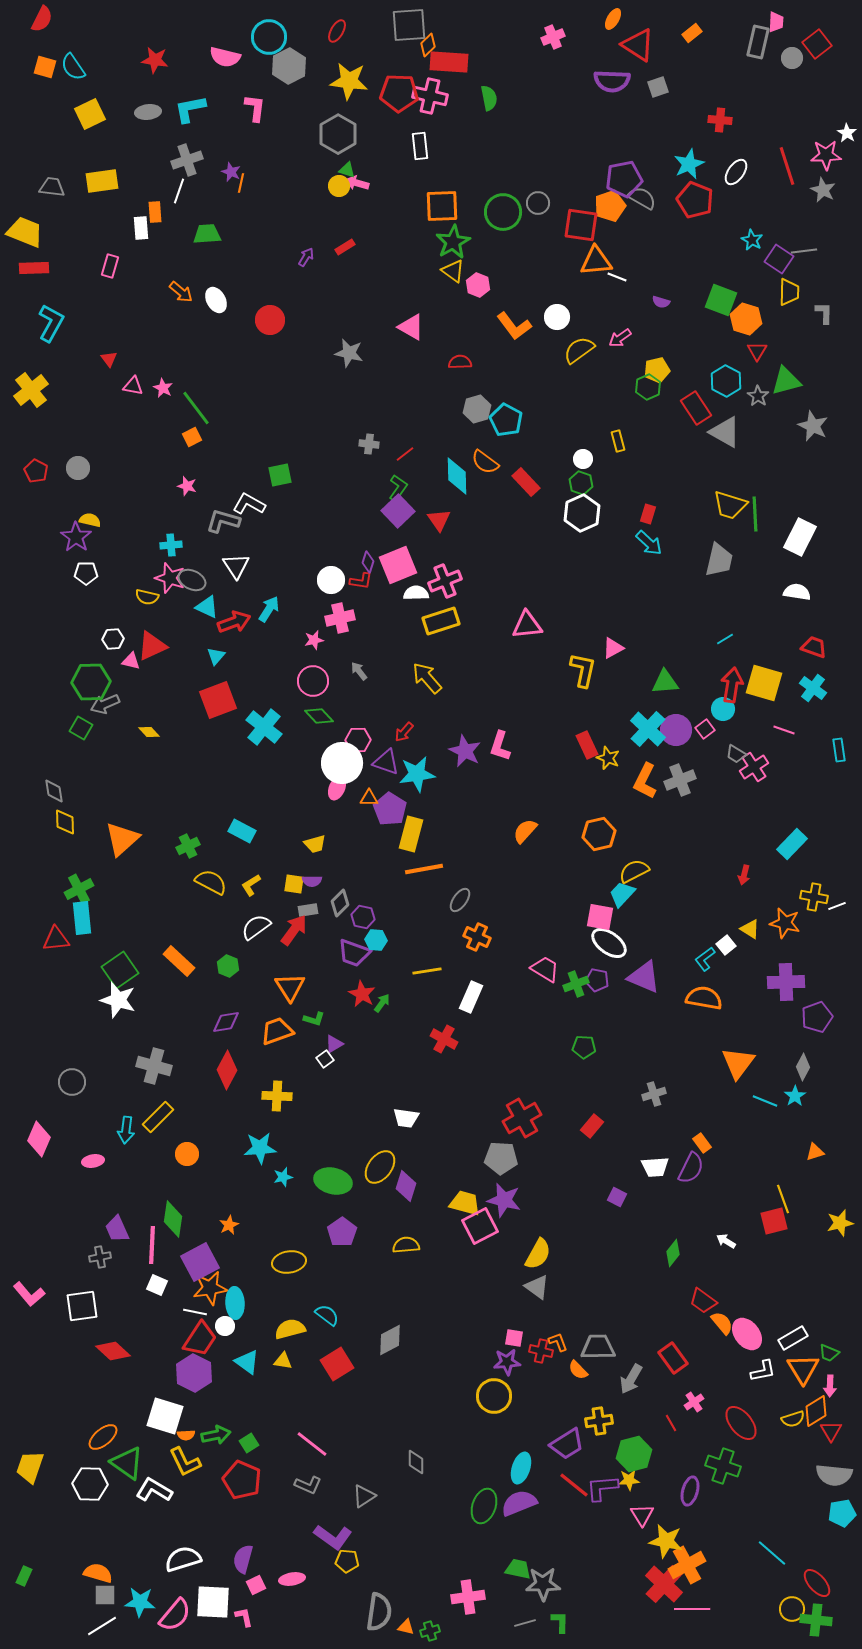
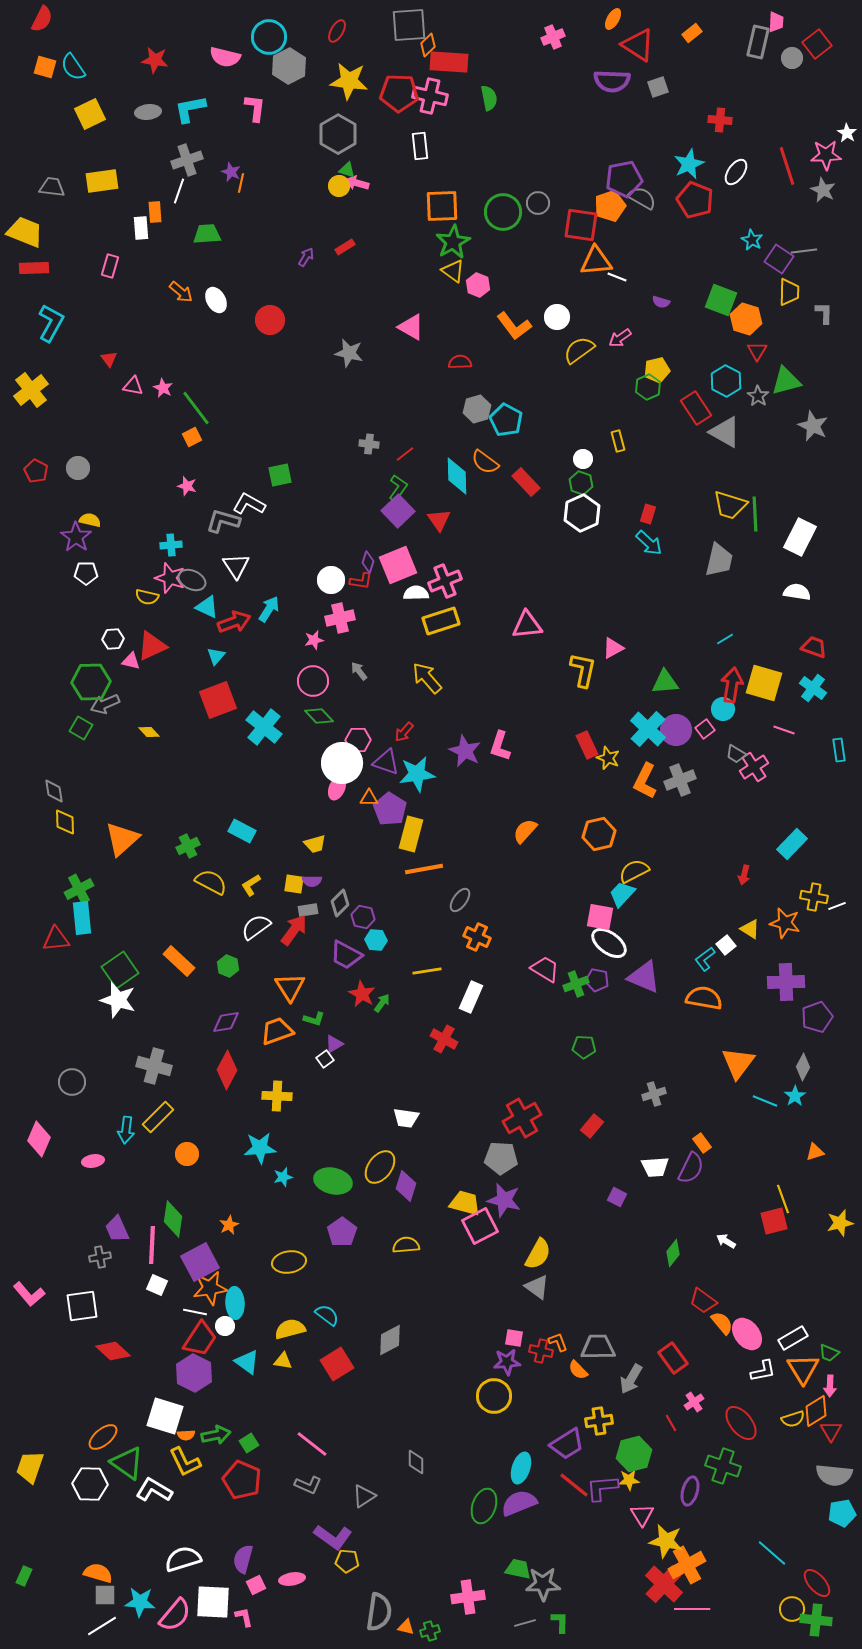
purple trapezoid at (354, 953): moved 8 px left, 2 px down; rotated 8 degrees clockwise
